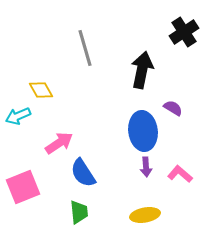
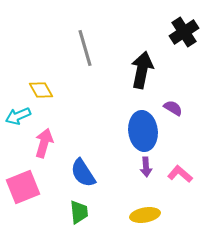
pink arrow: moved 15 px left; rotated 40 degrees counterclockwise
